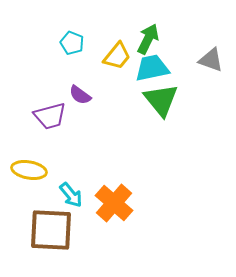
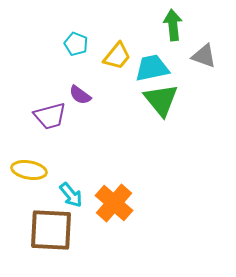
green arrow: moved 25 px right, 14 px up; rotated 32 degrees counterclockwise
cyan pentagon: moved 4 px right, 1 px down
gray triangle: moved 7 px left, 4 px up
